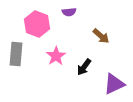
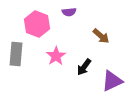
purple triangle: moved 2 px left, 3 px up
